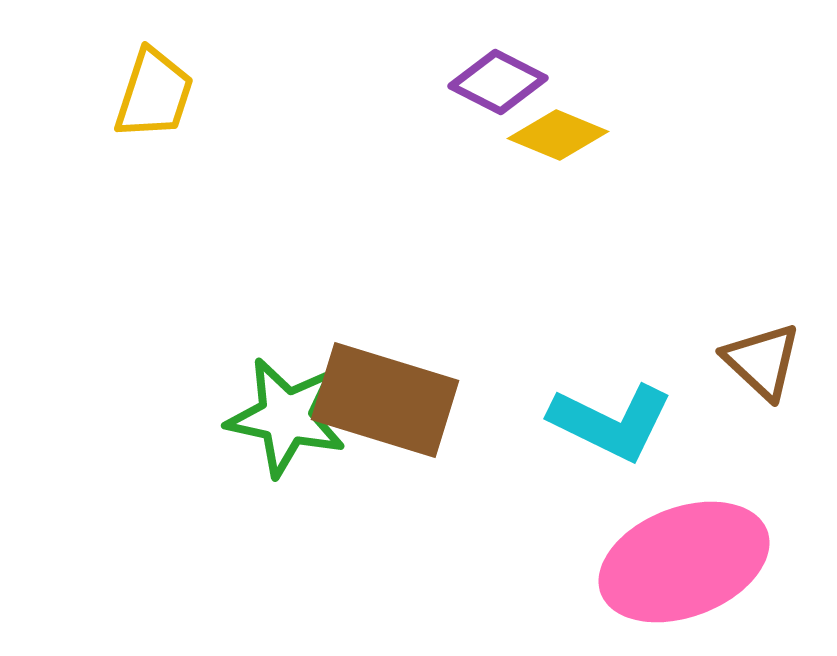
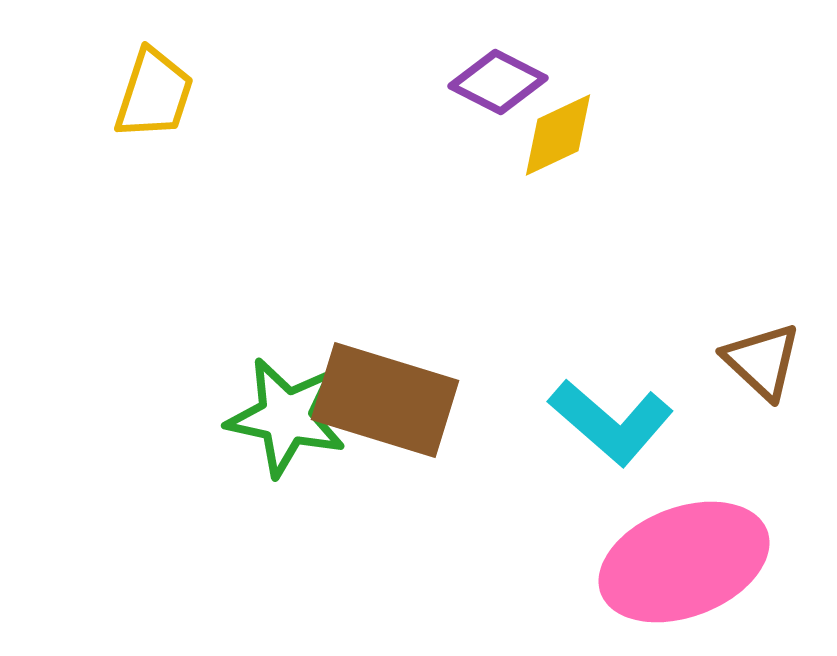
yellow diamond: rotated 48 degrees counterclockwise
cyan L-shape: rotated 15 degrees clockwise
